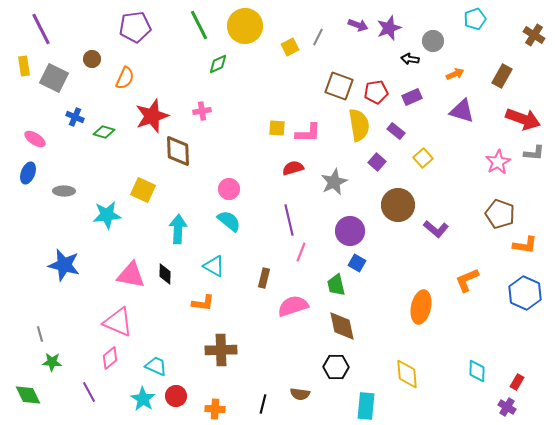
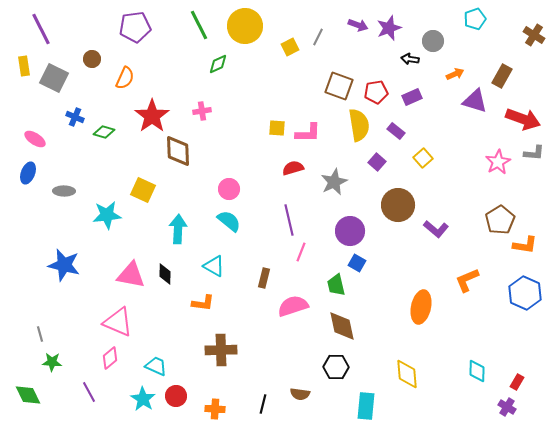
purple triangle at (462, 111): moved 13 px right, 10 px up
red star at (152, 116): rotated 16 degrees counterclockwise
brown pentagon at (500, 214): moved 6 px down; rotated 20 degrees clockwise
